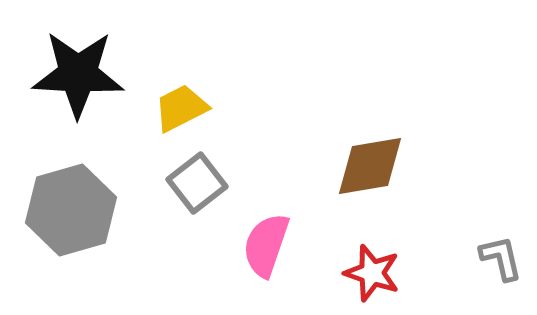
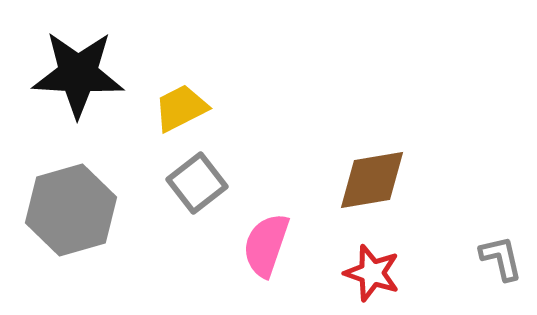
brown diamond: moved 2 px right, 14 px down
